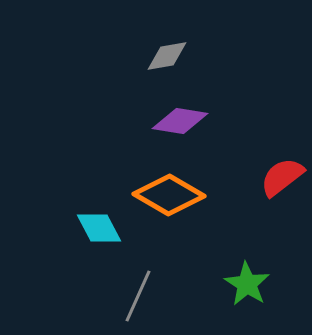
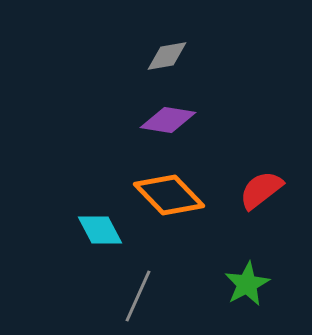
purple diamond: moved 12 px left, 1 px up
red semicircle: moved 21 px left, 13 px down
orange diamond: rotated 16 degrees clockwise
cyan diamond: moved 1 px right, 2 px down
green star: rotated 12 degrees clockwise
